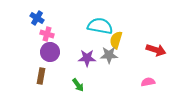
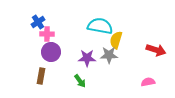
blue cross: moved 1 px right, 4 px down; rotated 24 degrees clockwise
pink cross: rotated 16 degrees counterclockwise
purple circle: moved 1 px right
green arrow: moved 2 px right, 4 px up
